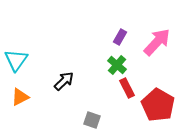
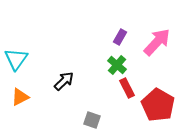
cyan triangle: moved 1 px up
